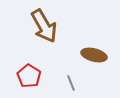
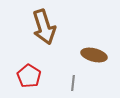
brown arrow: moved 1 px down; rotated 12 degrees clockwise
gray line: moved 2 px right; rotated 28 degrees clockwise
